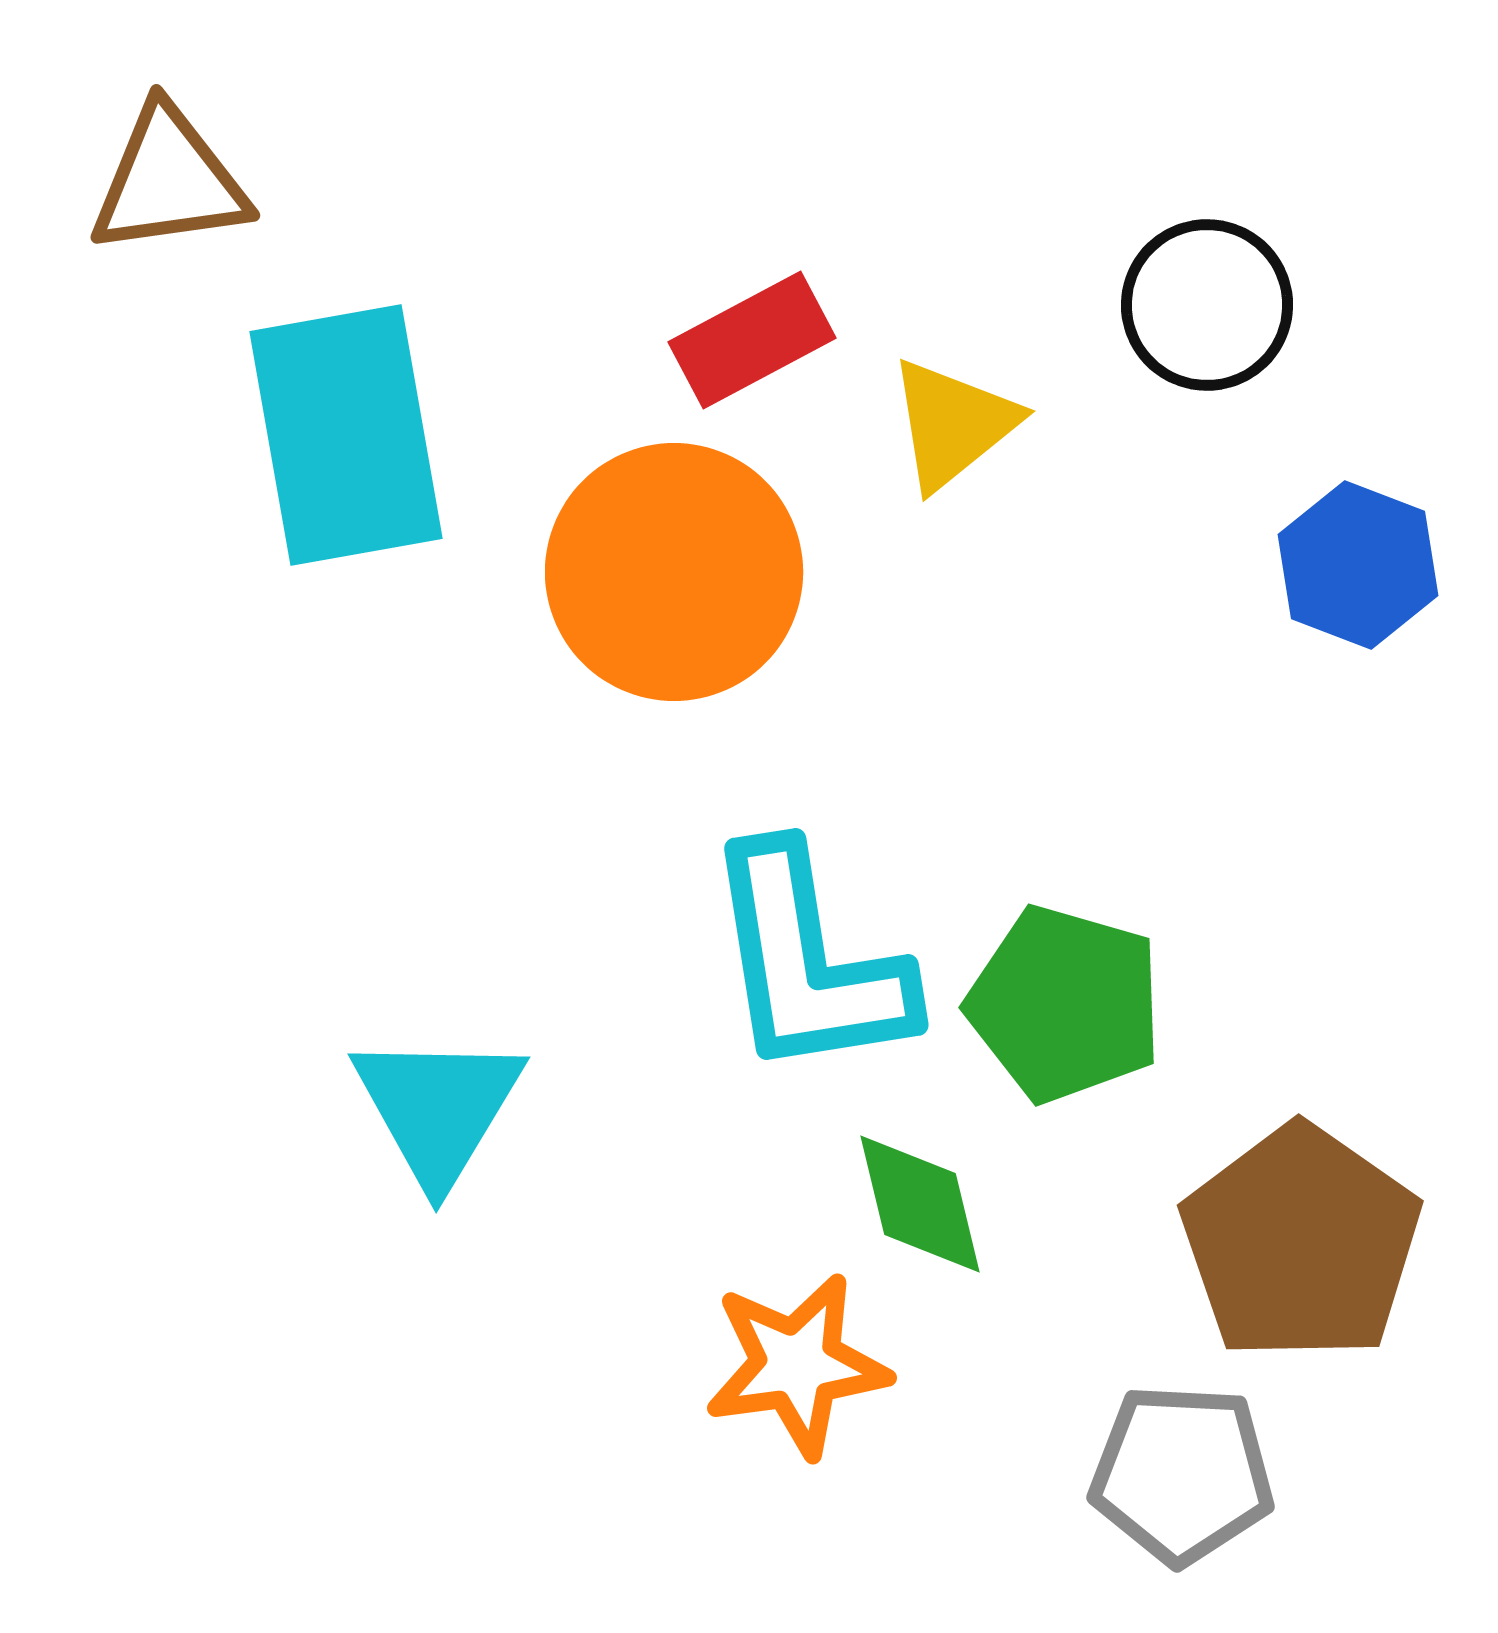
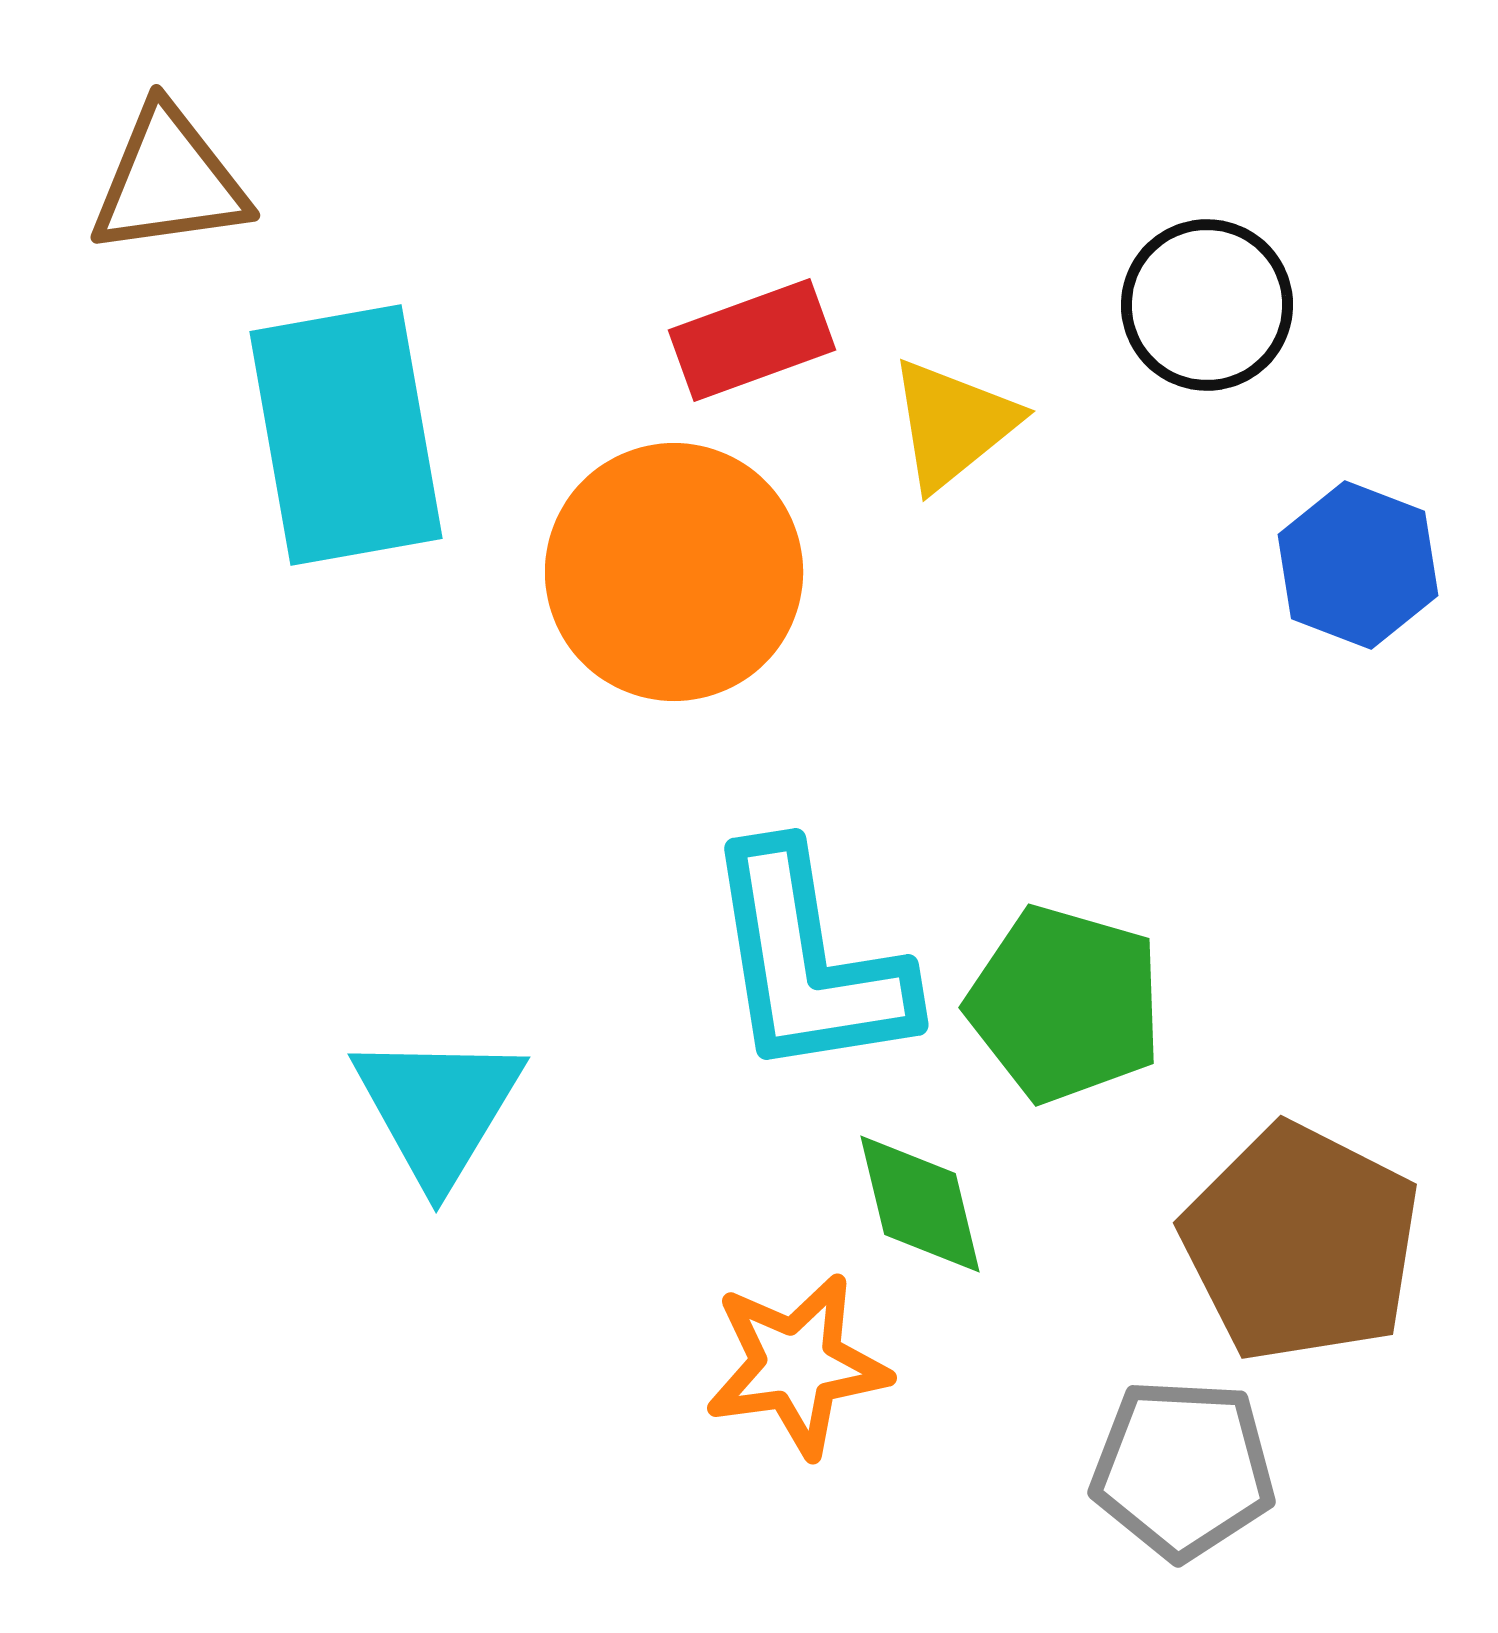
red rectangle: rotated 8 degrees clockwise
brown pentagon: rotated 8 degrees counterclockwise
gray pentagon: moved 1 px right, 5 px up
